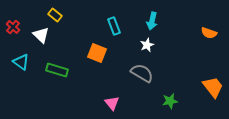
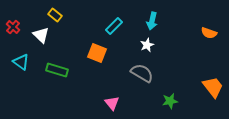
cyan rectangle: rotated 66 degrees clockwise
